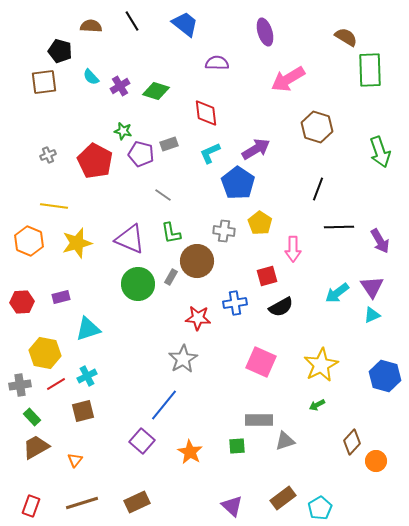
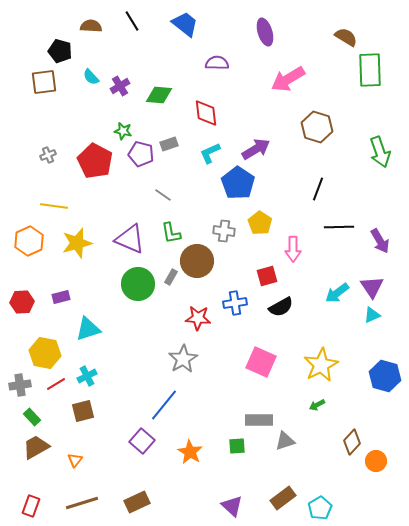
green diamond at (156, 91): moved 3 px right, 4 px down; rotated 12 degrees counterclockwise
orange hexagon at (29, 241): rotated 12 degrees clockwise
